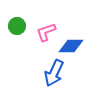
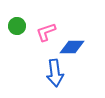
blue diamond: moved 1 px right, 1 px down
blue arrow: moved 1 px right; rotated 32 degrees counterclockwise
